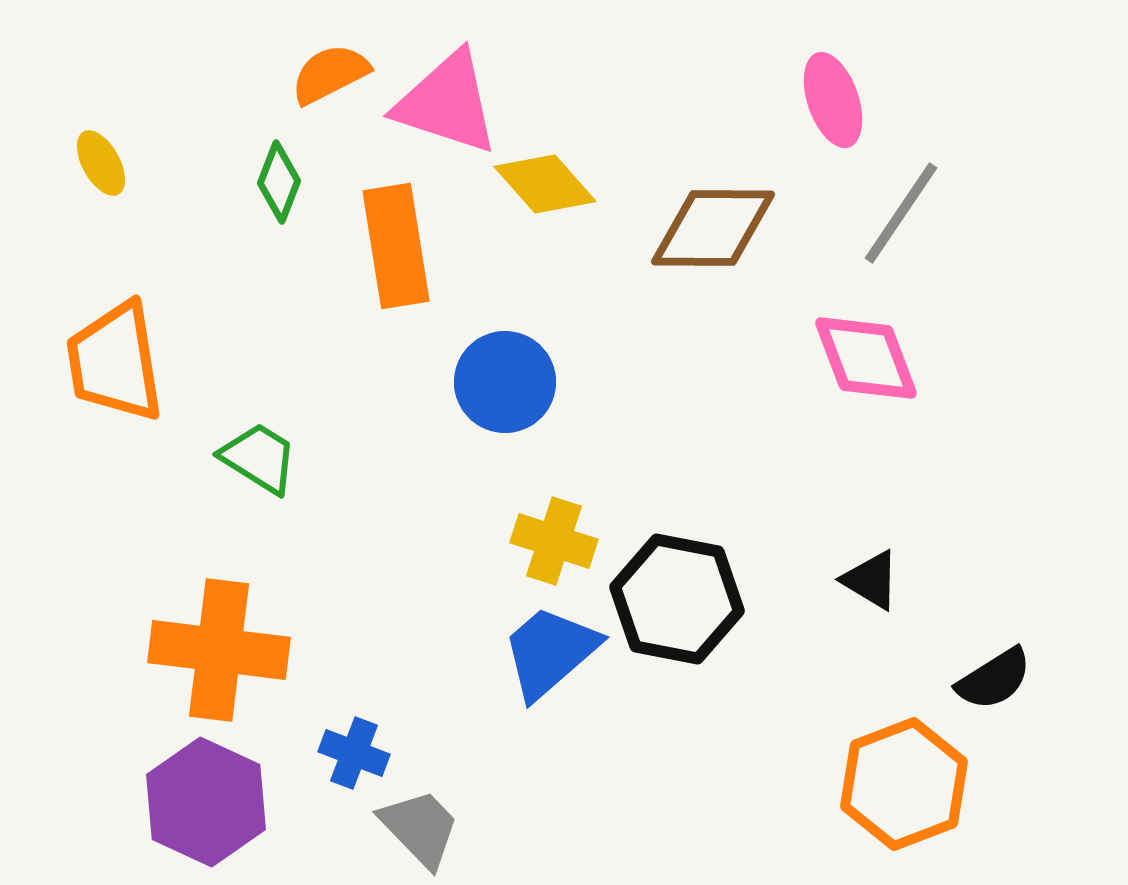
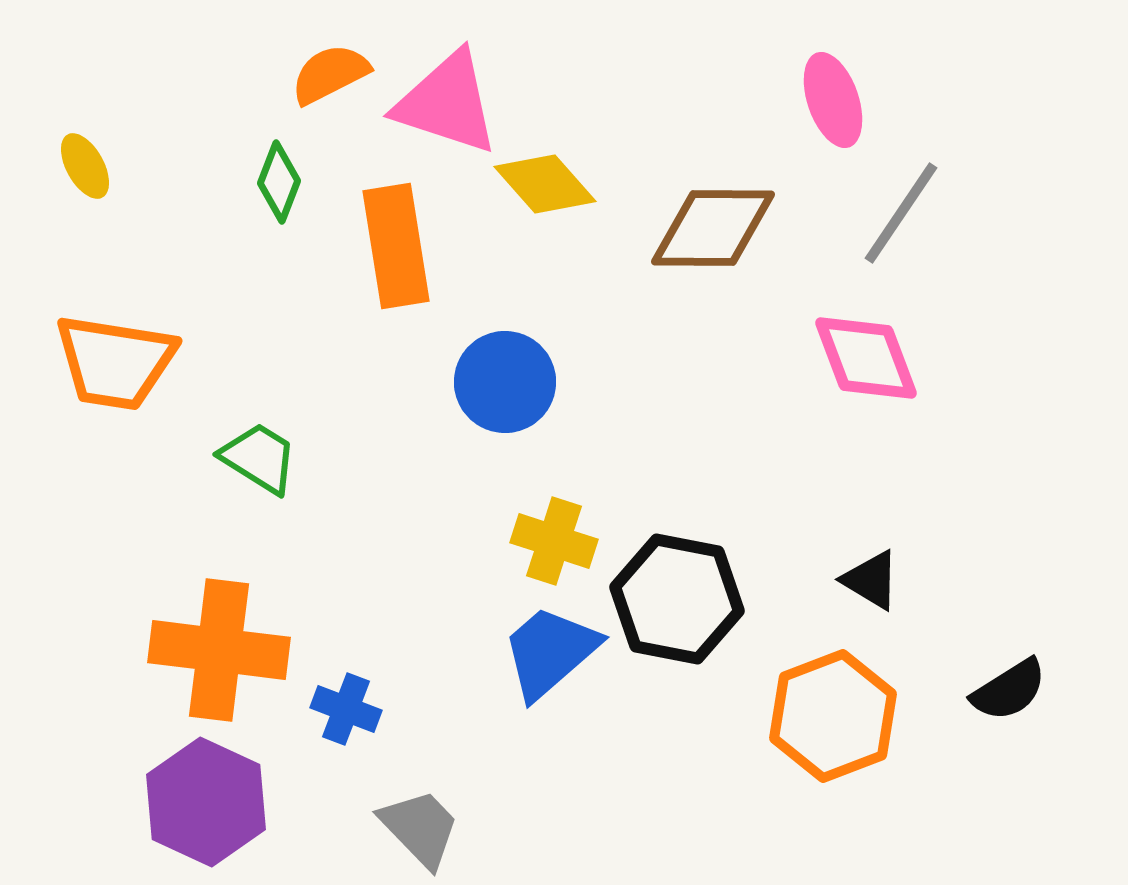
yellow ellipse: moved 16 px left, 3 px down
orange trapezoid: rotated 72 degrees counterclockwise
black semicircle: moved 15 px right, 11 px down
blue cross: moved 8 px left, 44 px up
orange hexagon: moved 71 px left, 68 px up
